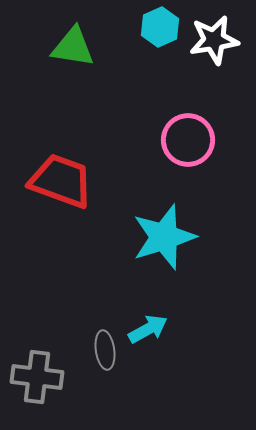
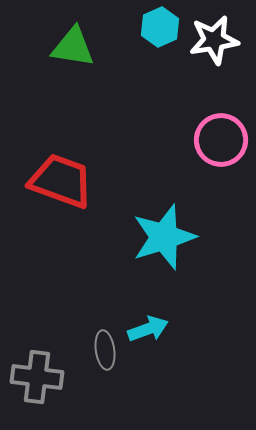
pink circle: moved 33 px right
cyan arrow: rotated 9 degrees clockwise
